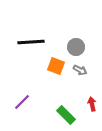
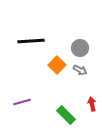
black line: moved 1 px up
gray circle: moved 4 px right, 1 px down
orange square: moved 1 px right, 1 px up; rotated 24 degrees clockwise
purple line: rotated 30 degrees clockwise
